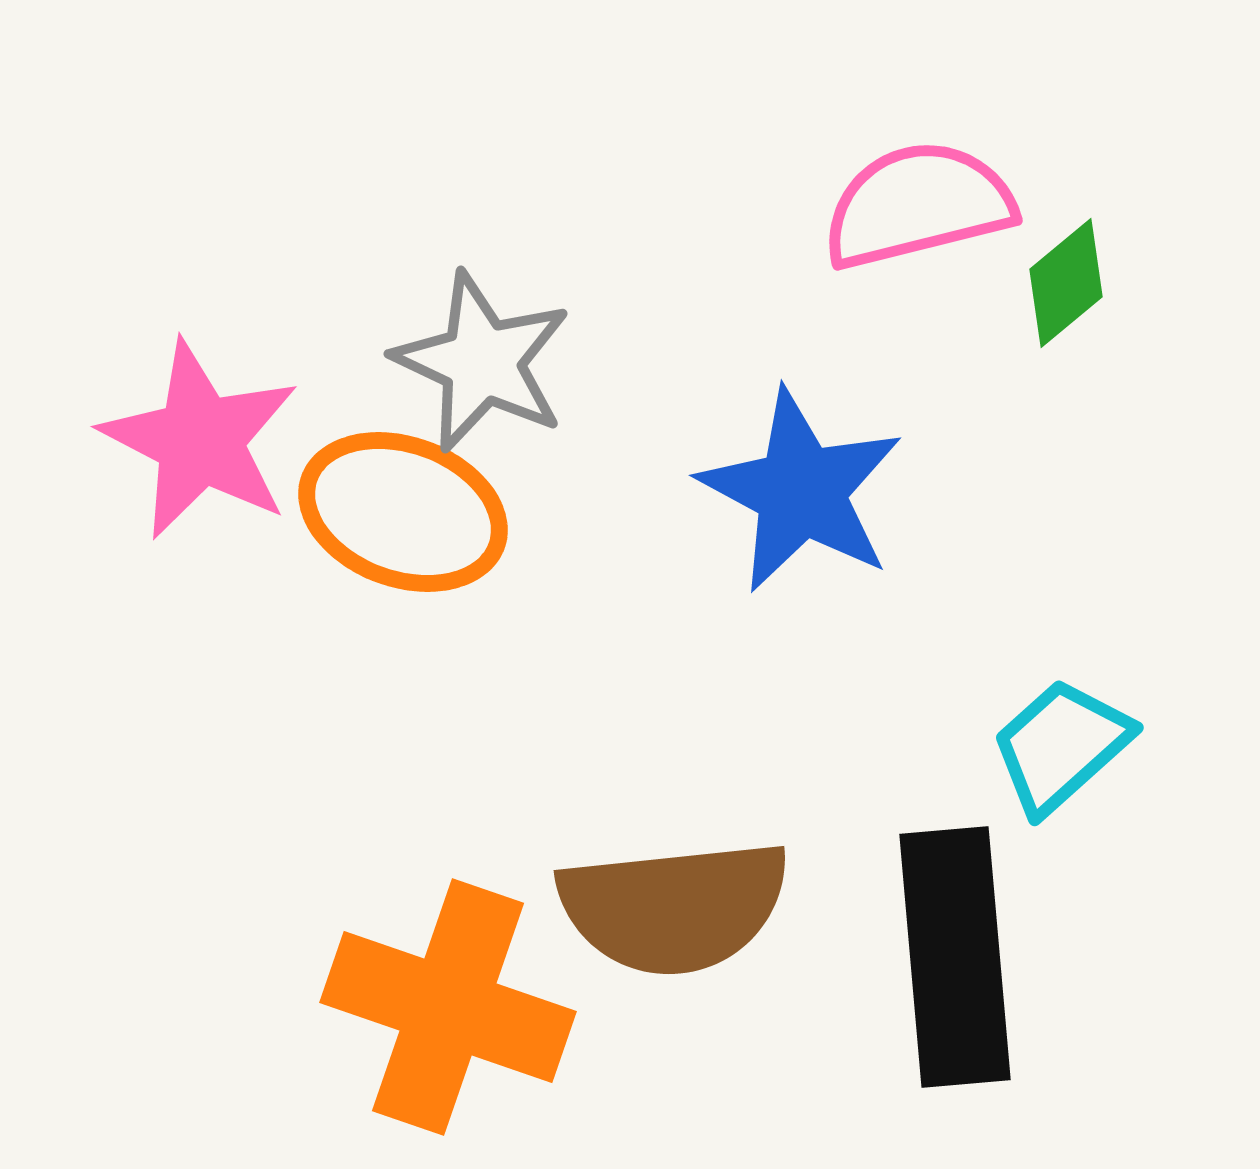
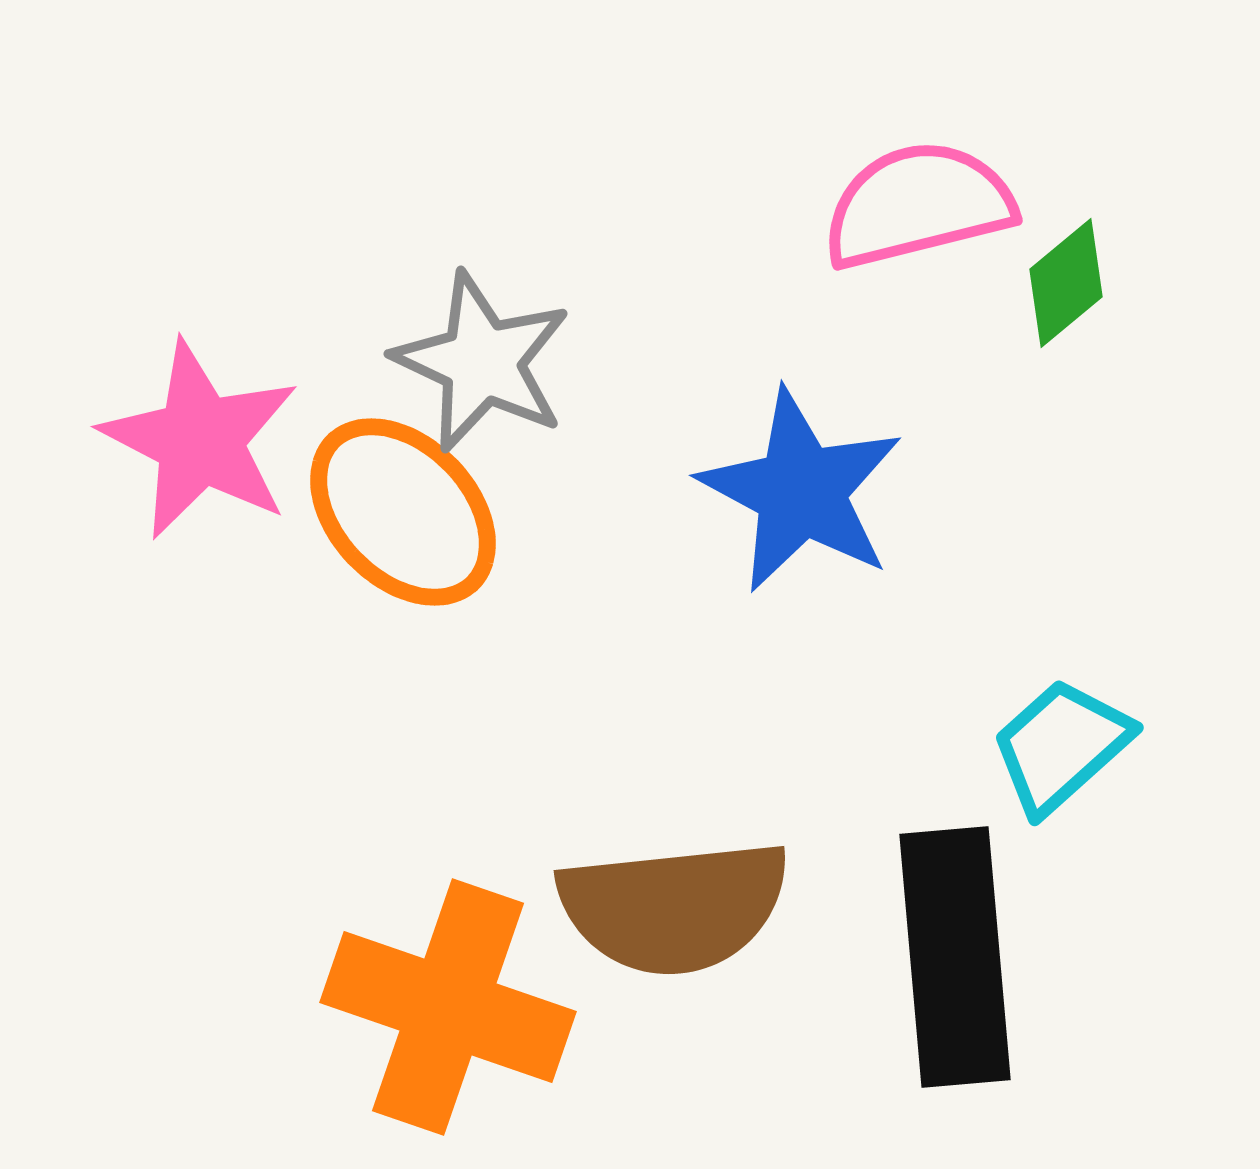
orange ellipse: rotated 26 degrees clockwise
